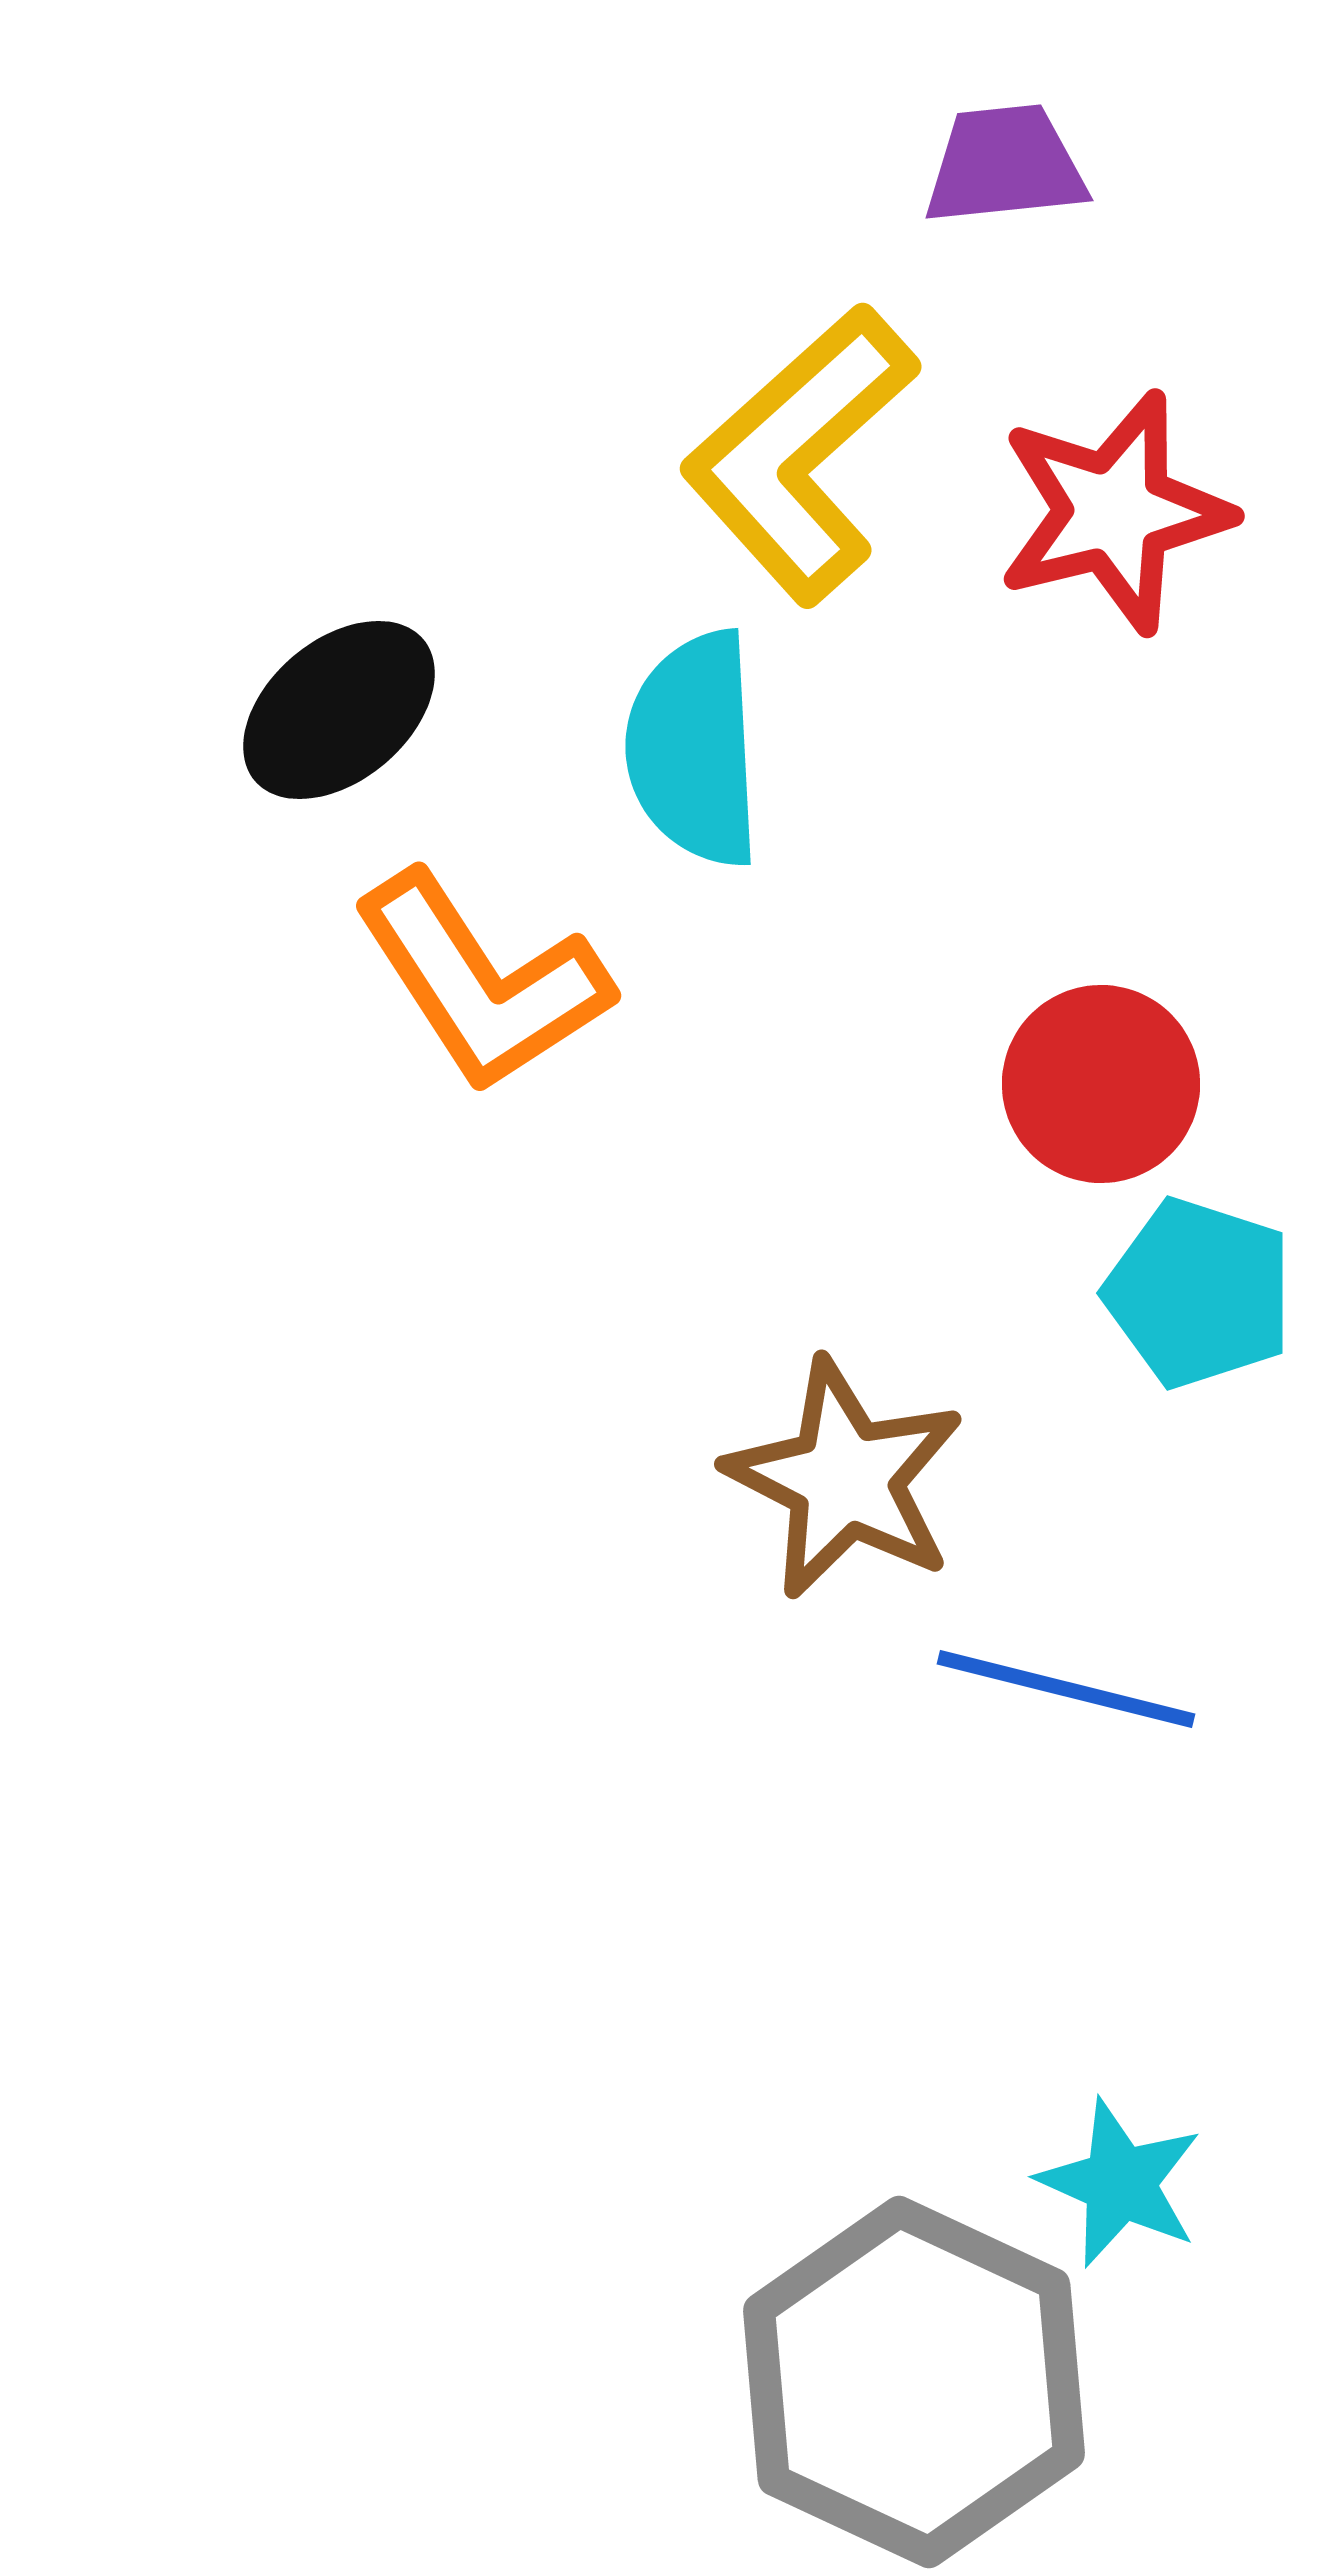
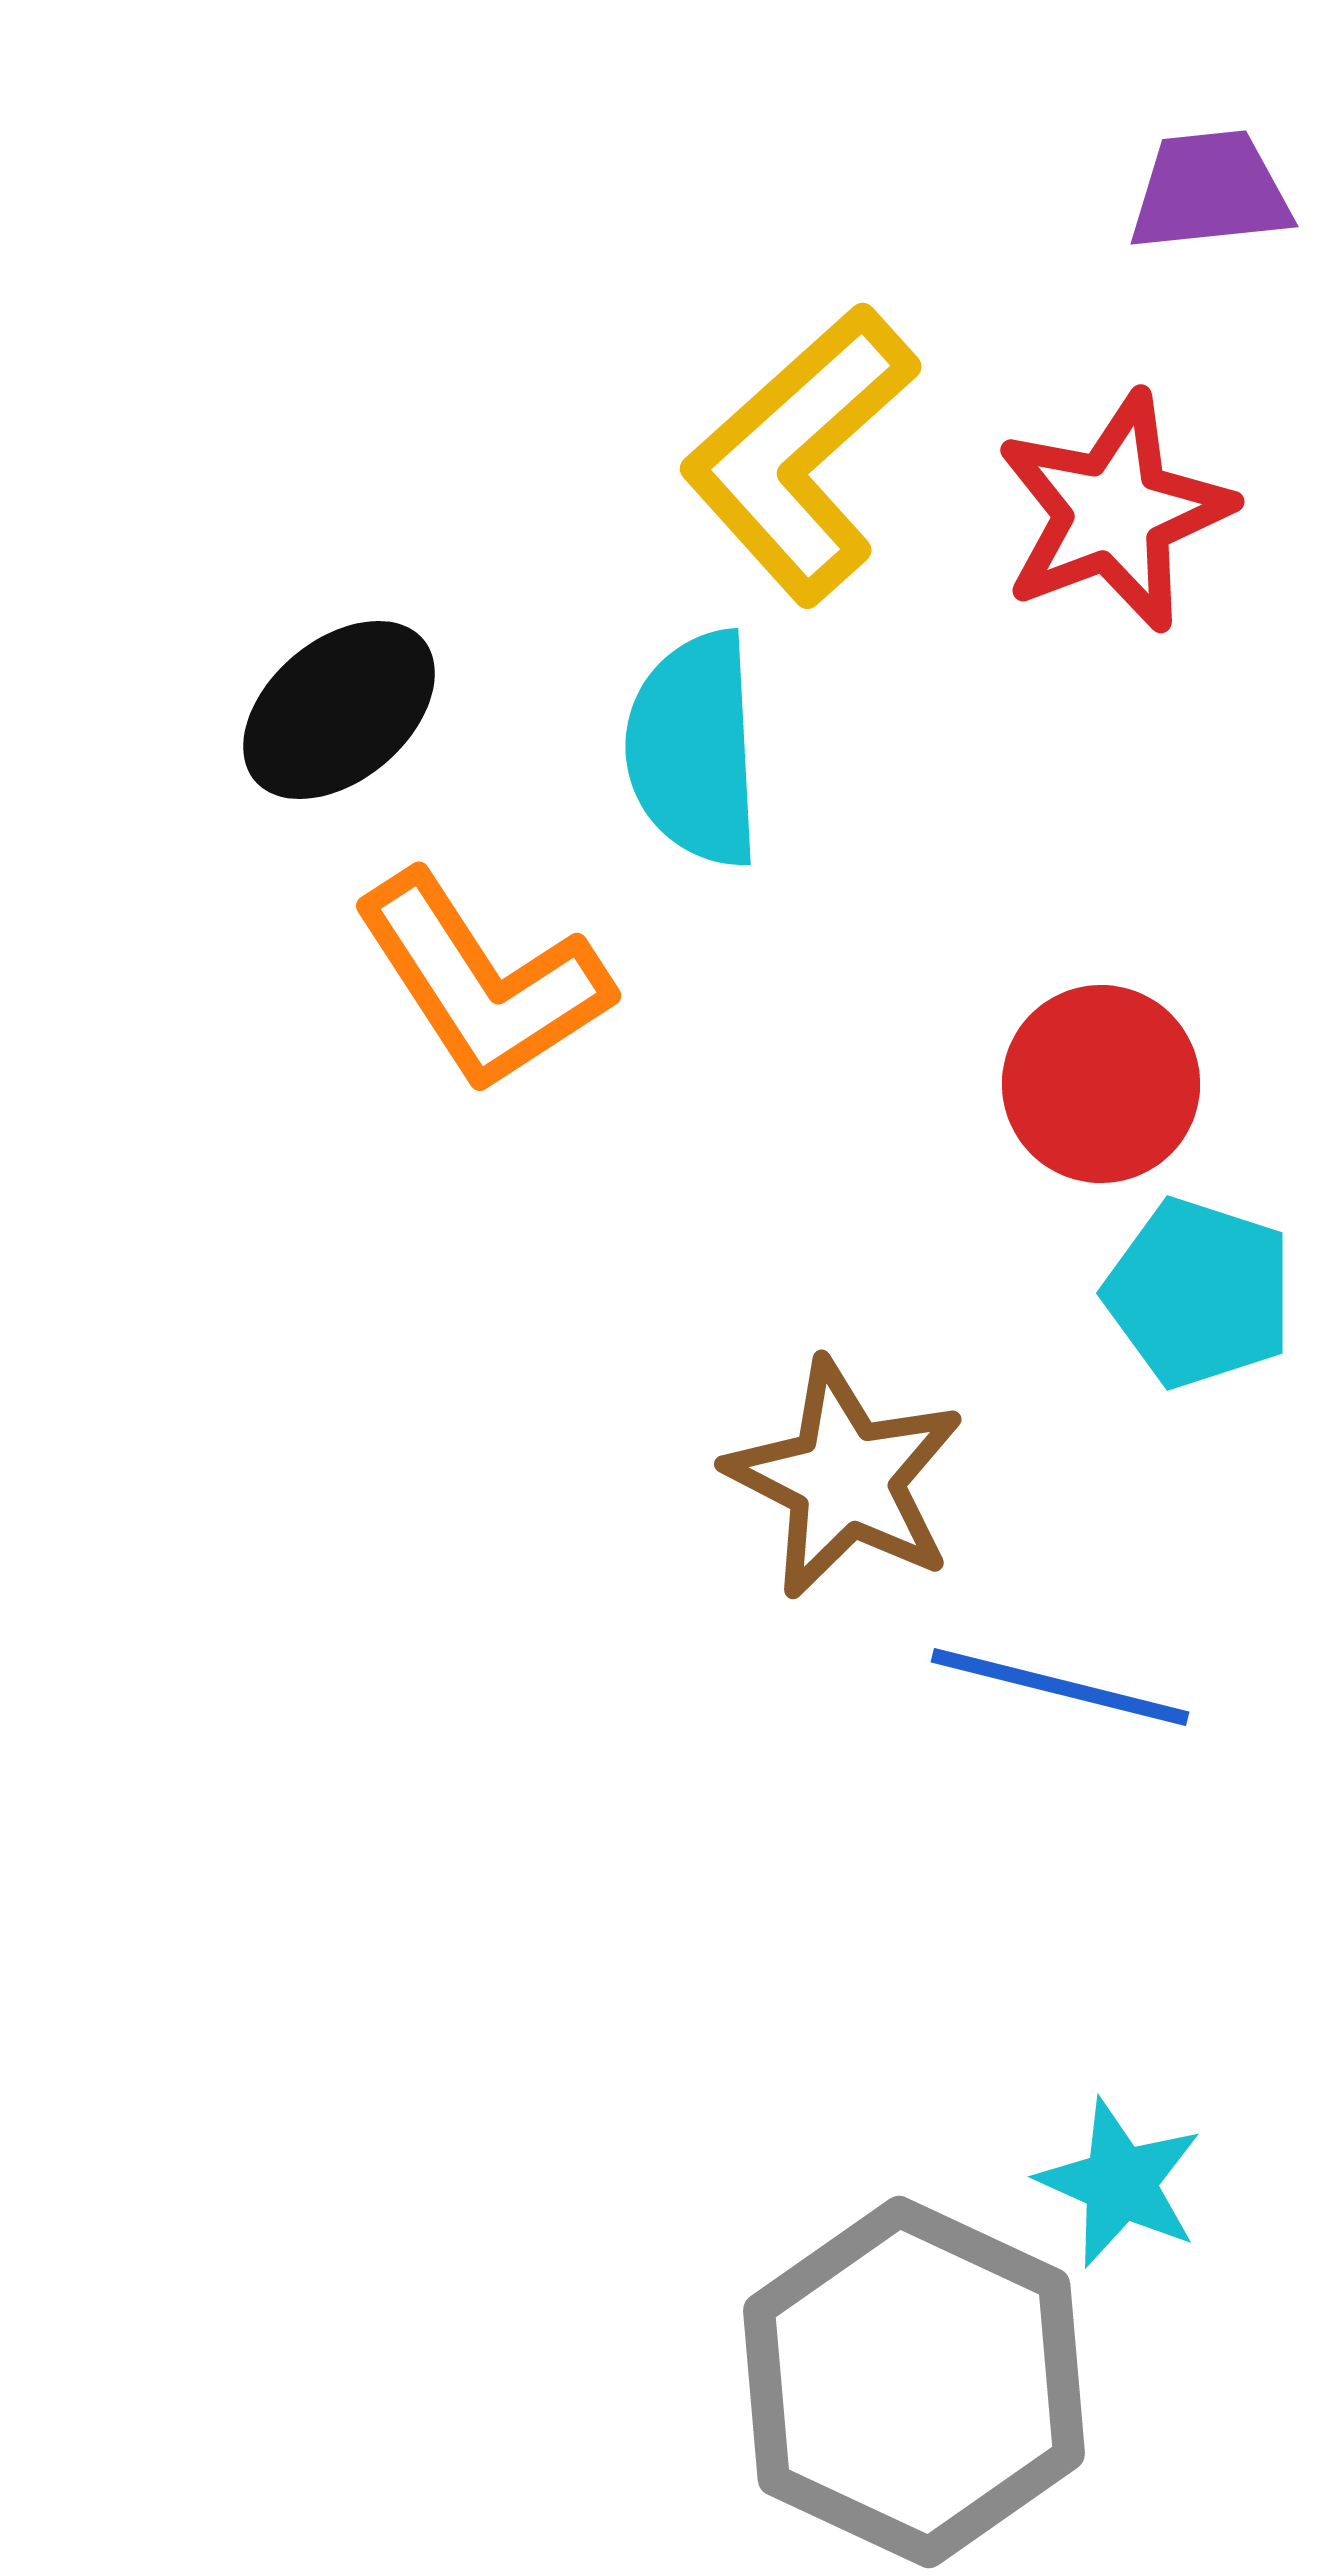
purple trapezoid: moved 205 px right, 26 px down
red star: rotated 7 degrees counterclockwise
blue line: moved 6 px left, 2 px up
